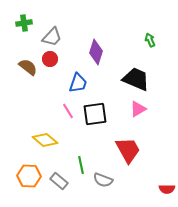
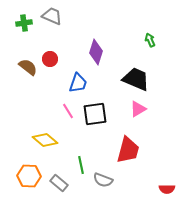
gray trapezoid: moved 21 px up; rotated 110 degrees counterclockwise
red trapezoid: rotated 44 degrees clockwise
gray rectangle: moved 2 px down
